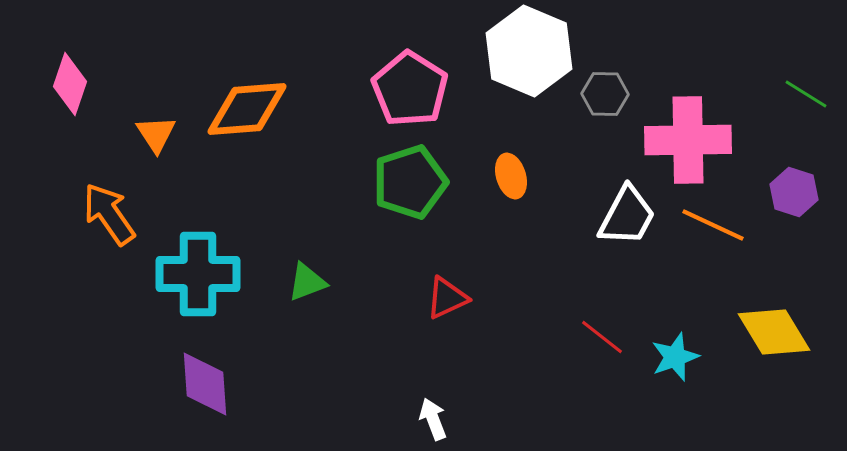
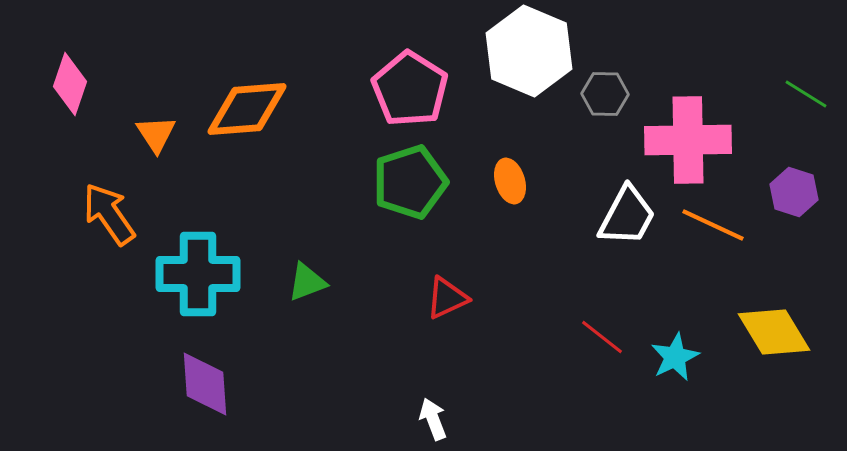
orange ellipse: moved 1 px left, 5 px down
cyan star: rotated 6 degrees counterclockwise
